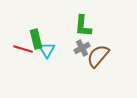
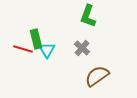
green L-shape: moved 5 px right, 10 px up; rotated 15 degrees clockwise
gray cross: rotated 21 degrees counterclockwise
brown semicircle: moved 1 px left, 20 px down; rotated 15 degrees clockwise
